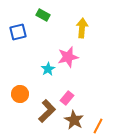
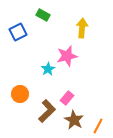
blue square: rotated 12 degrees counterclockwise
pink star: moved 1 px left, 1 px up
